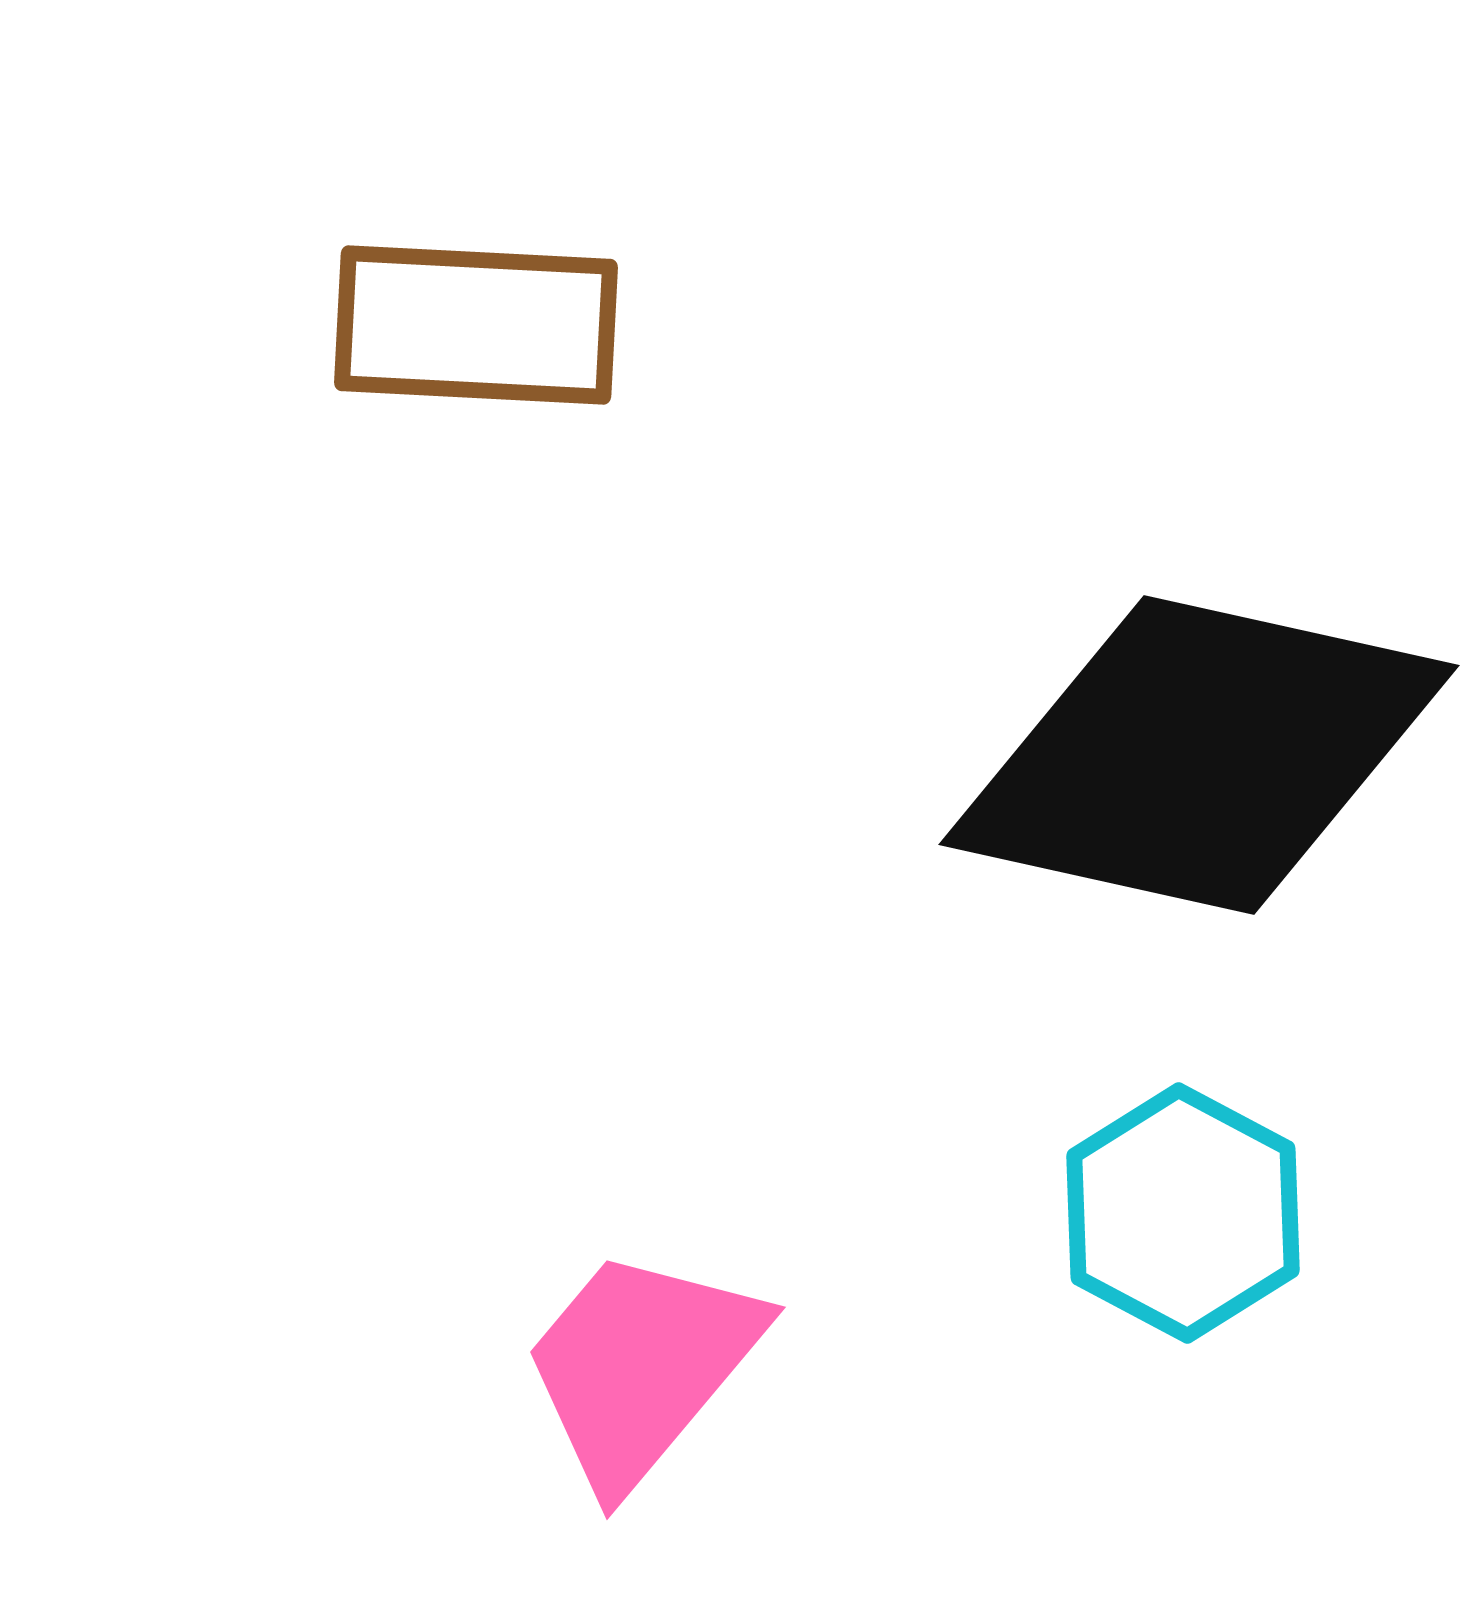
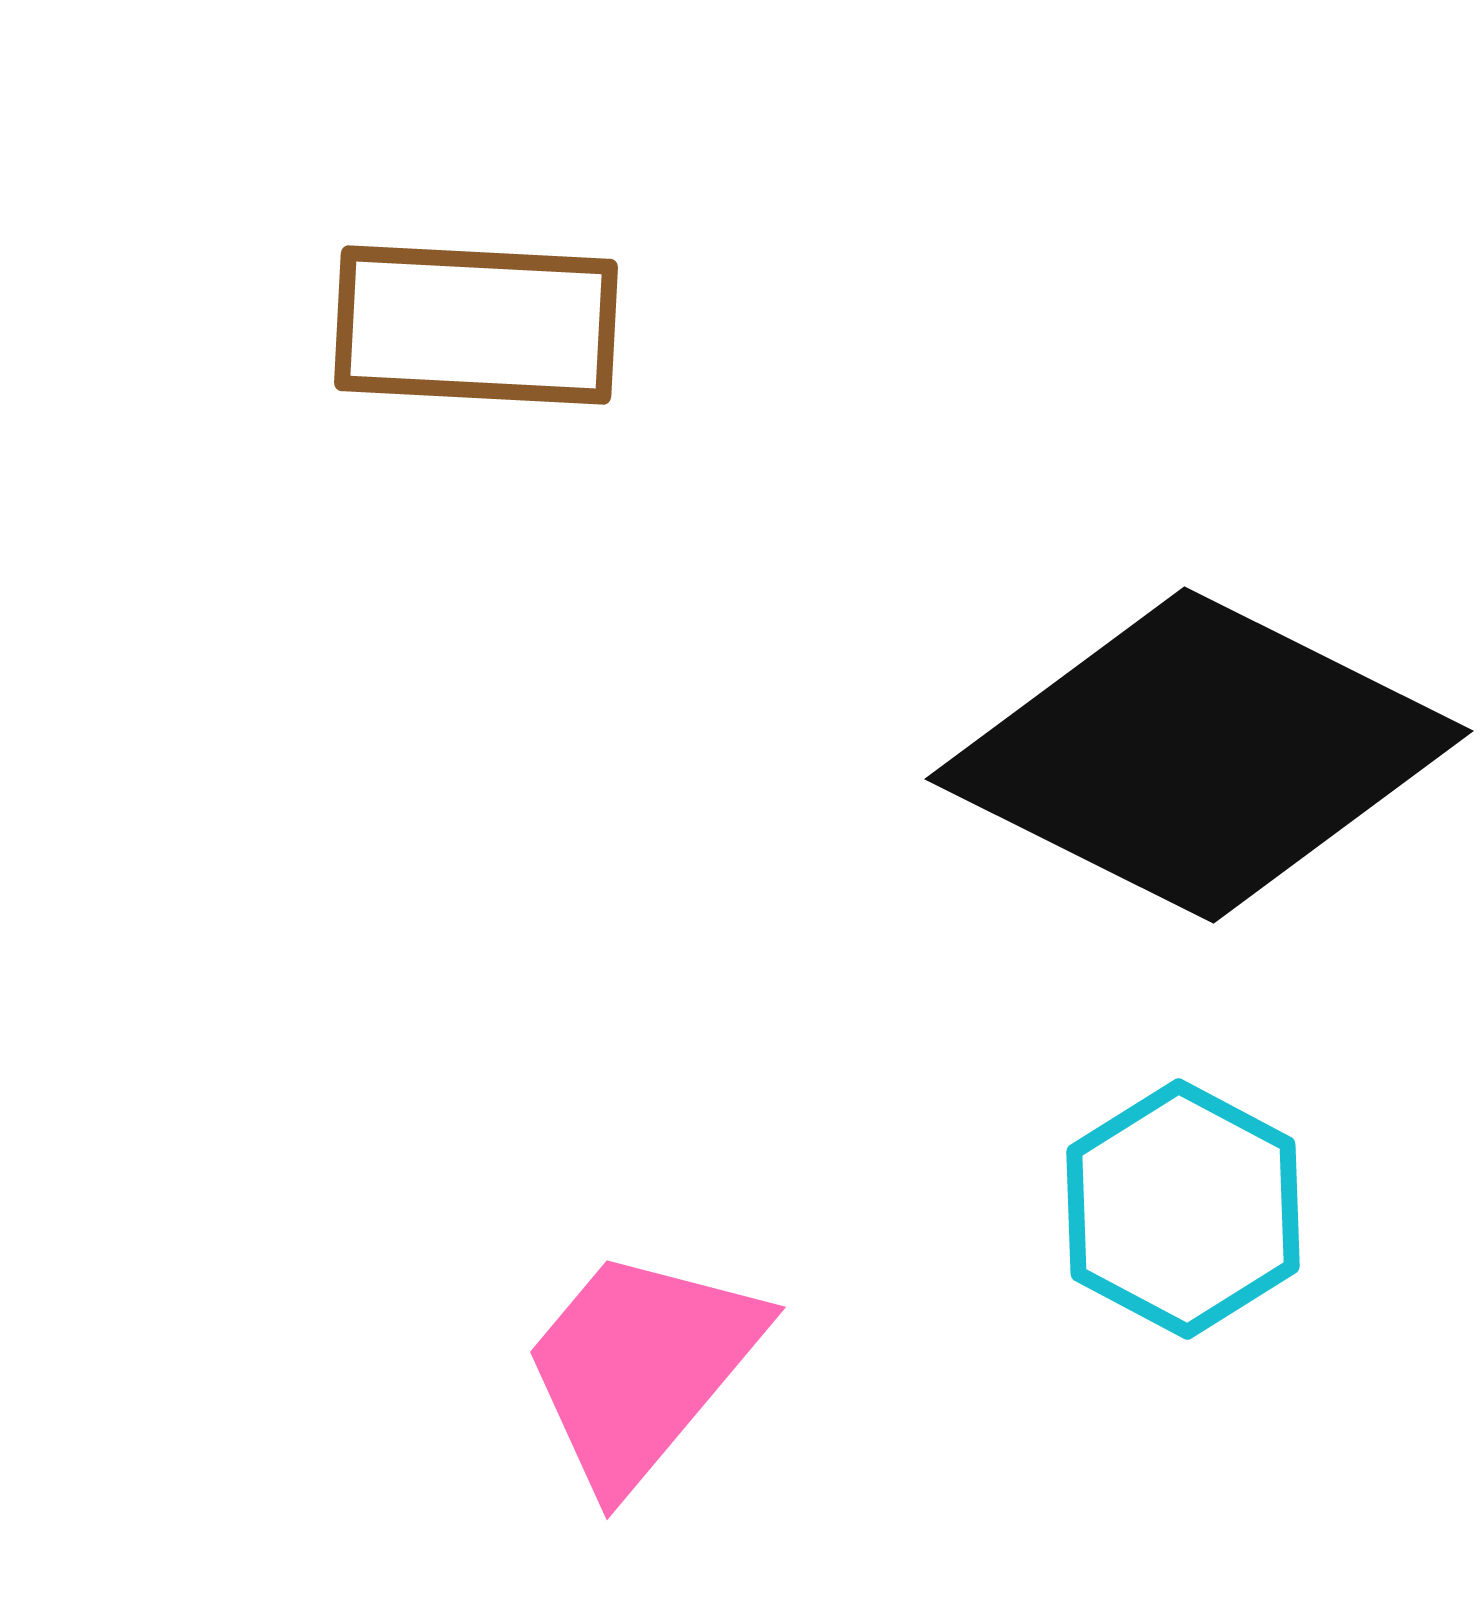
black diamond: rotated 14 degrees clockwise
cyan hexagon: moved 4 px up
